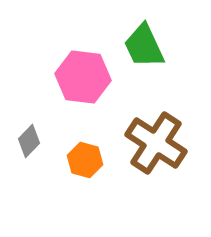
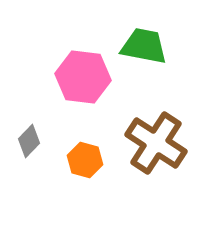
green trapezoid: rotated 126 degrees clockwise
